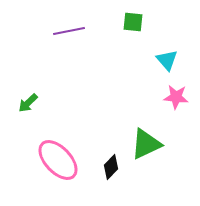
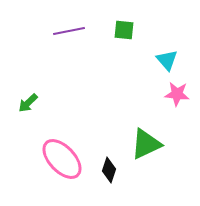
green square: moved 9 px left, 8 px down
pink star: moved 1 px right, 3 px up
pink ellipse: moved 4 px right, 1 px up
black diamond: moved 2 px left, 3 px down; rotated 25 degrees counterclockwise
